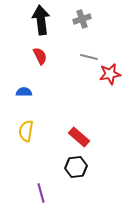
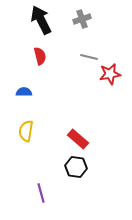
black arrow: rotated 20 degrees counterclockwise
red semicircle: rotated 12 degrees clockwise
red rectangle: moved 1 px left, 2 px down
black hexagon: rotated 15 degrees clockwise
